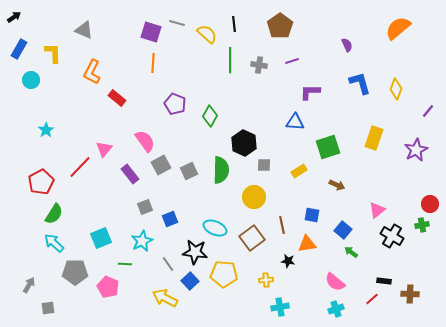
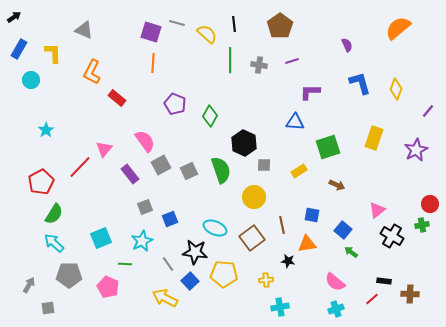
green semicircle at (221, 170): rotated 20 degrees counterclockwise
gray pentagon at (75, 272): moved 6 px left, 3 px down
